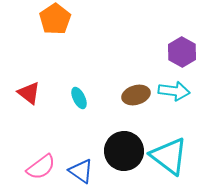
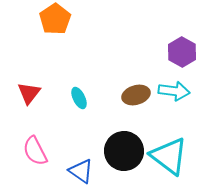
red triangle: rotated 30 degrees clockwise
pink semicircle: moved 6 px left, 16 px up; rotated 100 degrees clockwise
